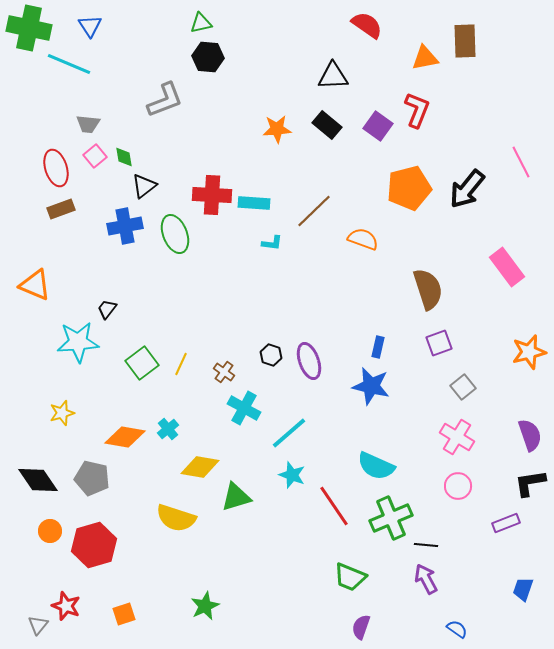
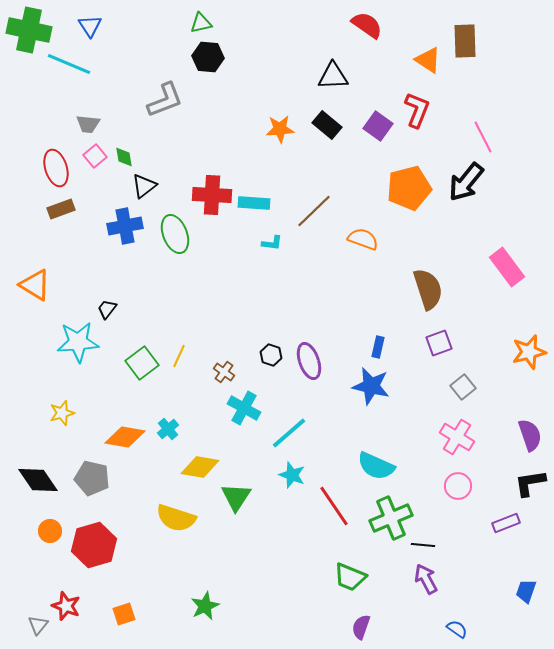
green cross at (29, 28): moved 2 px down
orange triangle at (425, 58): moved 3 px right, 2 px down; rotated 44 degrees clockwise
orange star at (277, 129): moved 3 px right
pink line at (521, 162): moved 38 px left, 25 px up
black arrow at (467, 189): moved 1 px left, 7 px up
orange triangle at (35, 285): rotated 8 degrees clockwise
yellow line at (181, 364): moved 2 px left, 8 px up
green triangle at (236, 497): rotated 40 degrees counterclockwise
black line at (426, 545): moved 3 px left
blue trapezoid at (523, 589): moved 3 px right, 2 px down
